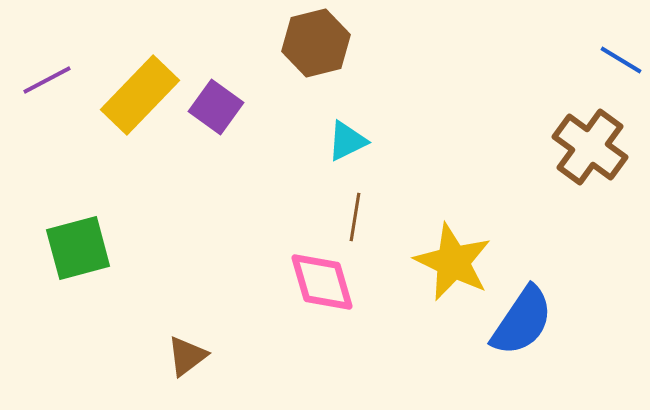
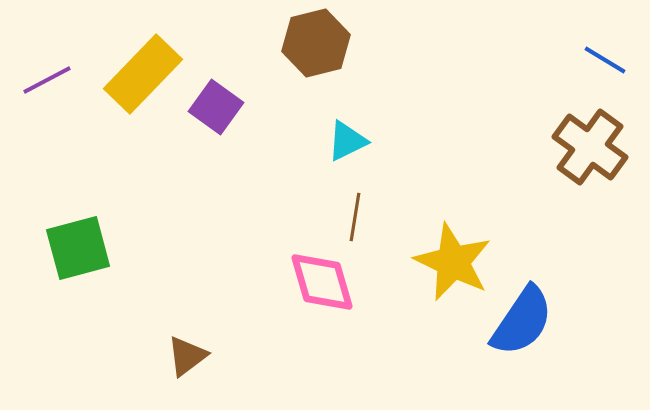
blue line: moved 16 px left
yellow rectangle: moved 3 px right, 21 px up
